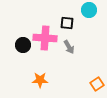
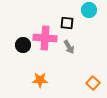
orange square: moved 4 px left, 1 px up; rotated 16 degrees counterclockwise
